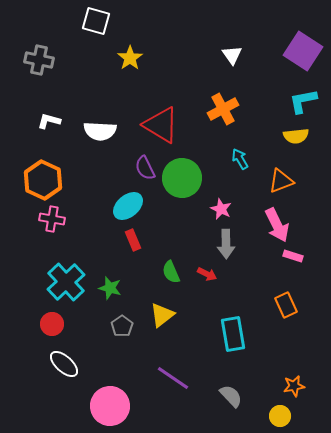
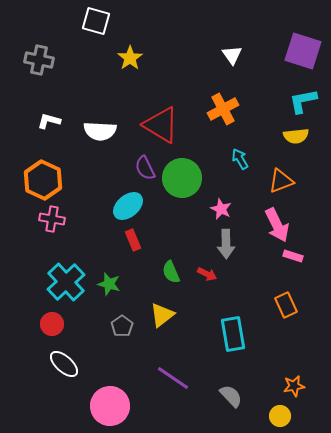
purple square: rotated 15 degrees counterclockwise
green star: moved 1 px left, 4 px up
